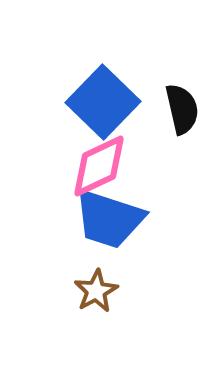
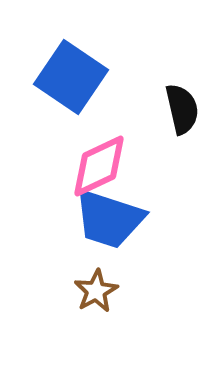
blue square: moved 32 px left, 25 px up; rotated 10 degrees counterclockwise
